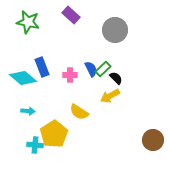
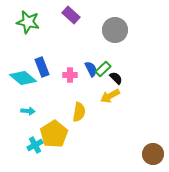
yellow semicircle: rotated 114 degrees counterclockwise
brown circle: moved 14 px down
cyan cross: rotated 35 degrees counterclockwise
